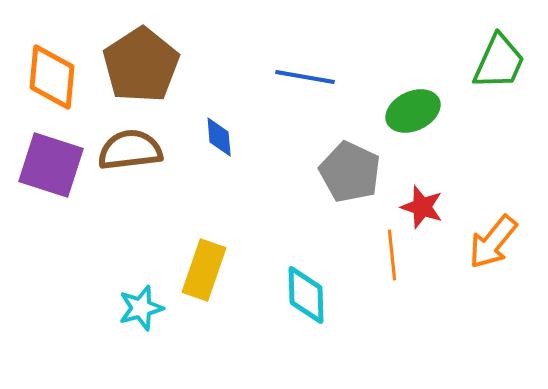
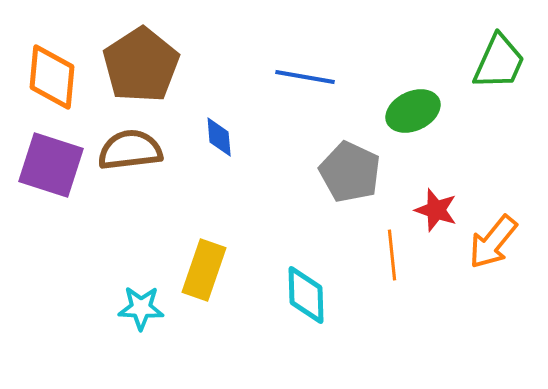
red star: moved 14 px right, 3 px down
cyan star: rotated 18 degrees clockwise
